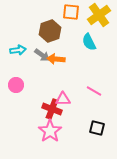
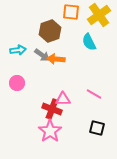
pink circle: moved 1 px right, 2 px up
pink line: moved 3 px down
